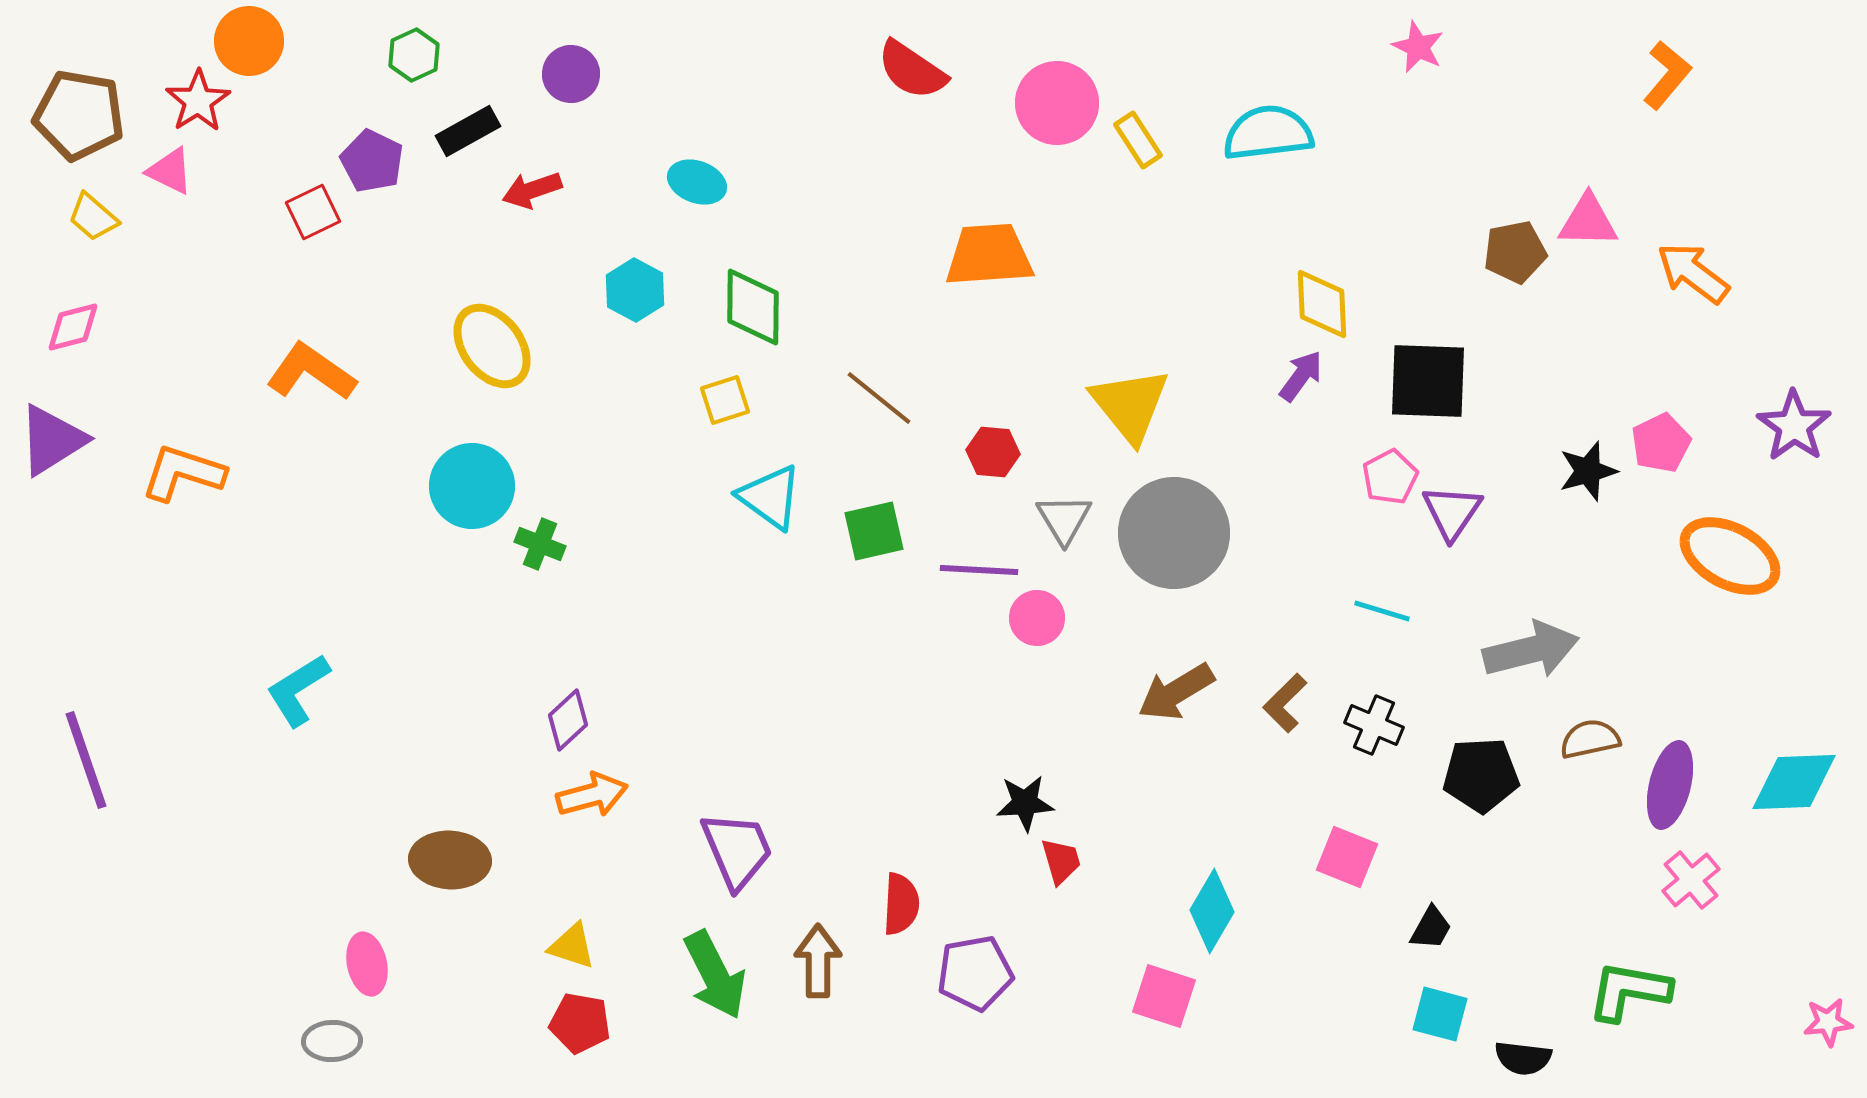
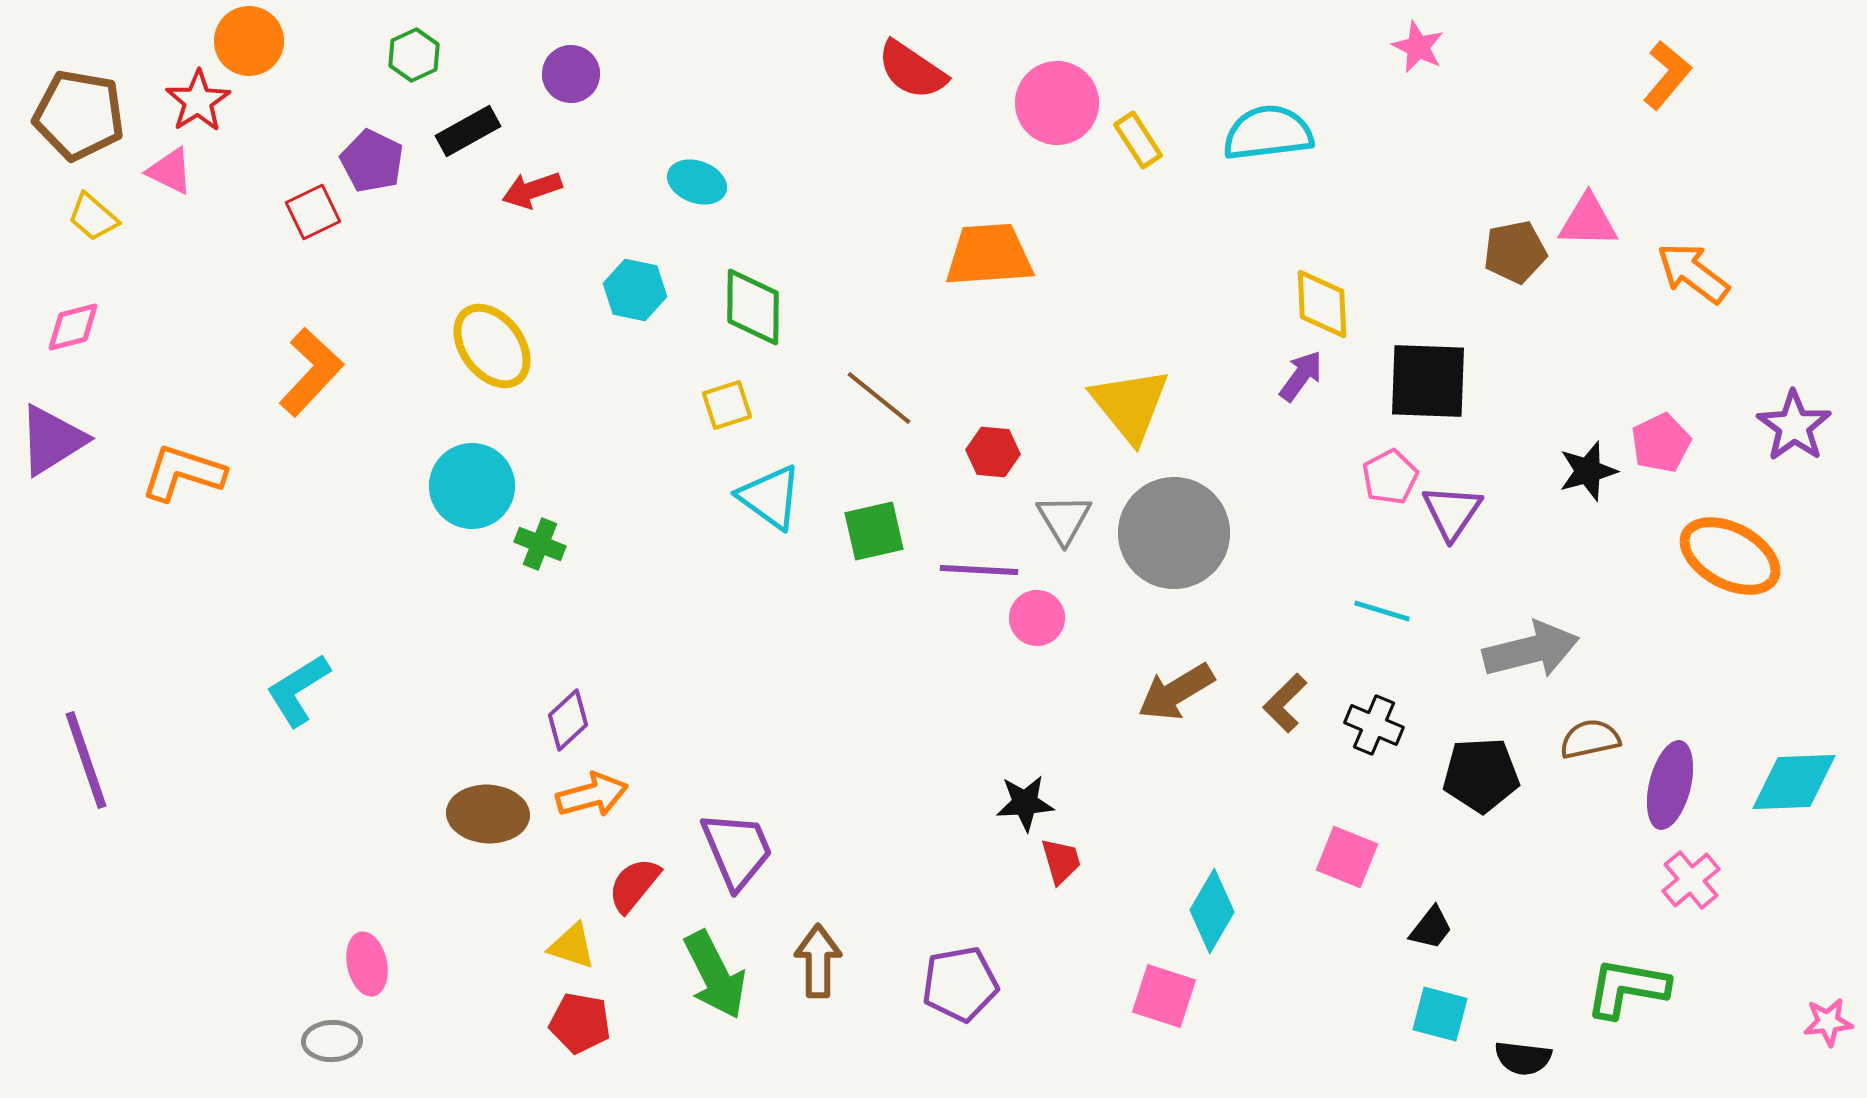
cyan hexagon at (635, 290): rotated 16 degrees counterclockwise
orange L-shape at (311, 372): rotated 98 degrees clockwise
yellow square at (725, 400): moved 2 px right, 5 px down
brown ellipse at (450, 860): moved 38 px right, 46 px up
red semicircle at (901, 904): moved 267 px left, 19 px up; rotated 144 degrees counterclockwise
black trapezoid at (1431, 928): rotated 9 degrees clockwise
purple pentagon at (975, 973): moved 15 px left, 11 px down
green L-shape at (1629, 991): moved 2 px left, 3 px up
